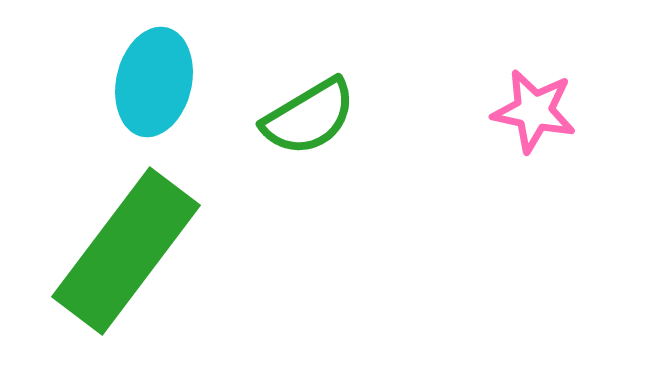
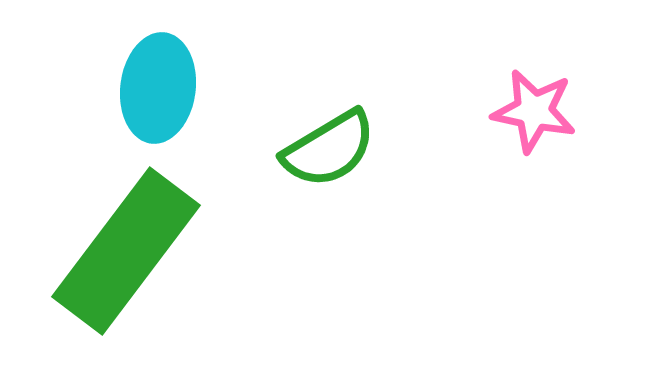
cyan ellipse: moved 4 px right, 6 px down; rotated 6 degrees counterclockwise
green semicircle: moved 20 px right, 32 px down
